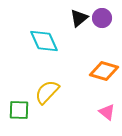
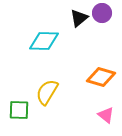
purple circle: moved 5 px up
cyan diamond: rotated 64 degrees counterclockwise
orange diamond: moved 3 px left, 6 px down
yellow semicircle: rotated 12 degrees counterclockwise
pink triangle: moved 1 px left, 3 px down
